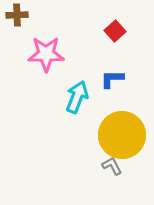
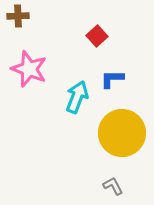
brown cross: moved 1 px right, 1 px down
red square: moved 18 px left, 5 px down
pink star: moved 17 px left, 15 px down; rotated 21 degrees clockwise
yellow circle: moved 2 px up
gray L-shape: moved 1 px right, 20 px down
